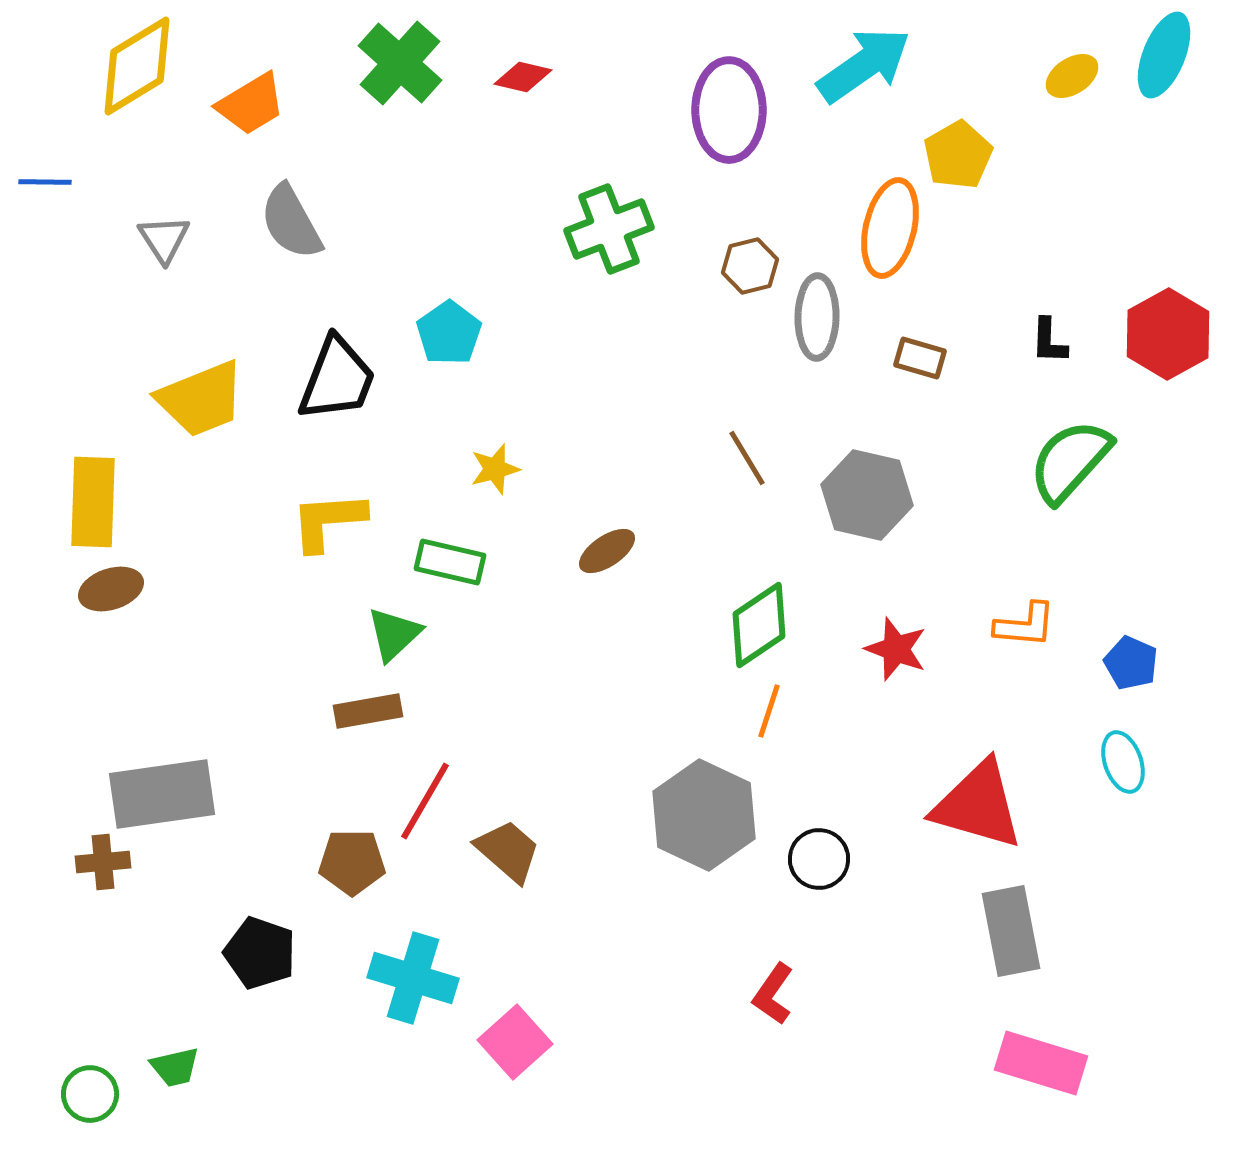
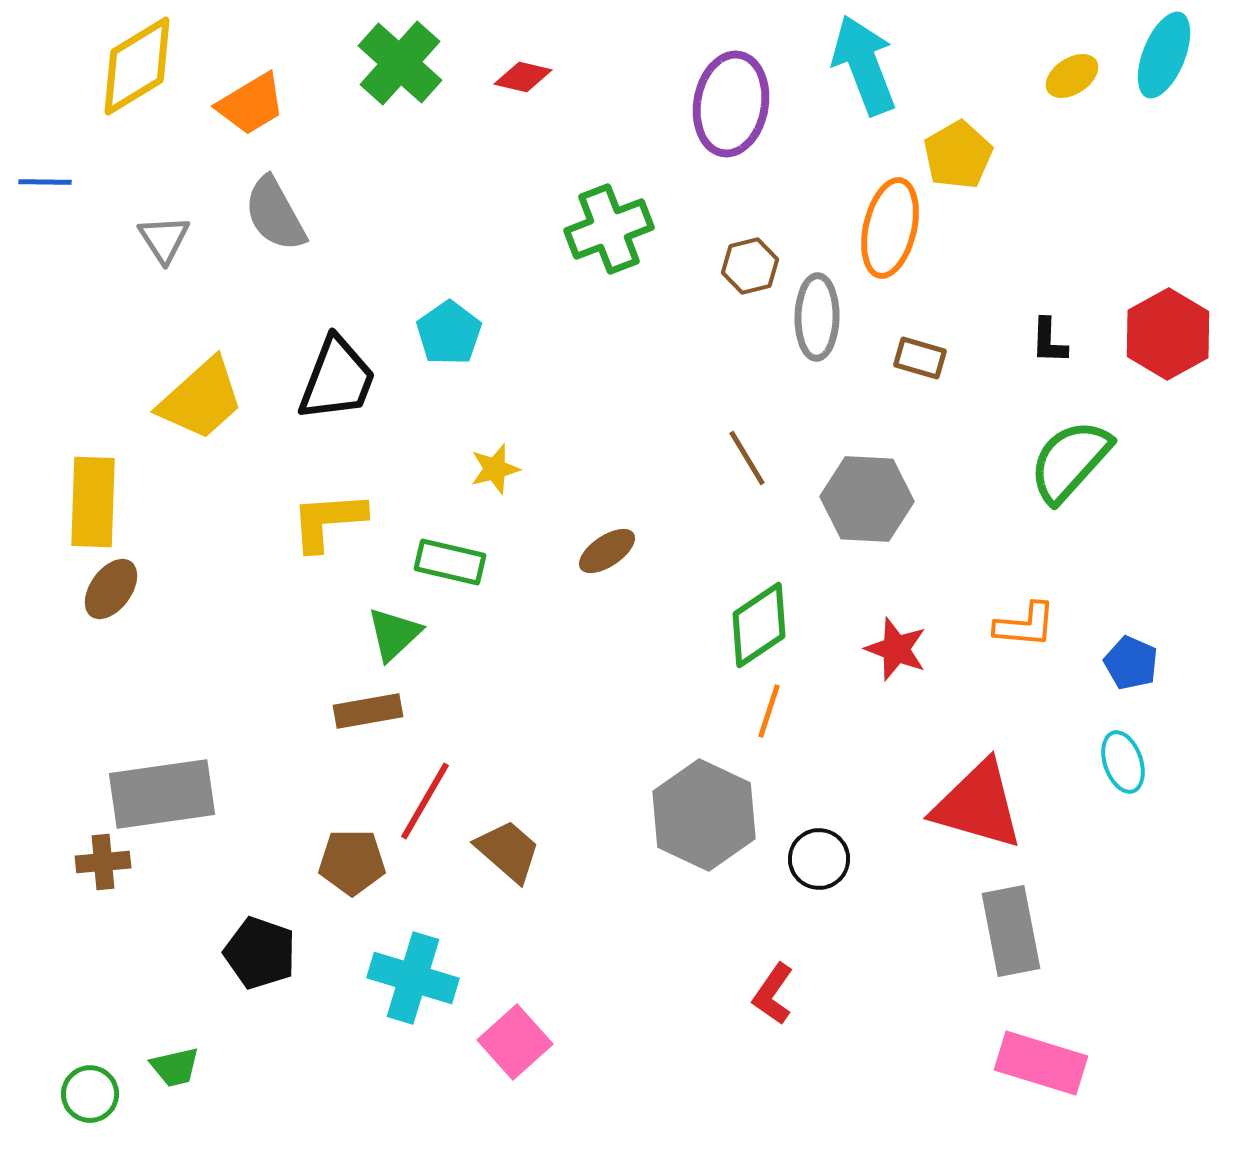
cyan arrow at (864, 65): rotated 76 degrees counterclockwise
purple ellipse at (729, 110): moved 2 px right, 6 px up; rotated 10 degrees clockwise
gray semicircle at (291, 222): moved 16 px left, 8 px up
yellow trapezoid at (201, 399): rotated 20 degrees counterclockwise
gray hexagon at (867, 495): moved 4 px down; rotated 10 degrees counterclockwise
brown ellipse at (111, 589): rotated 36 degrees counterclockwise
